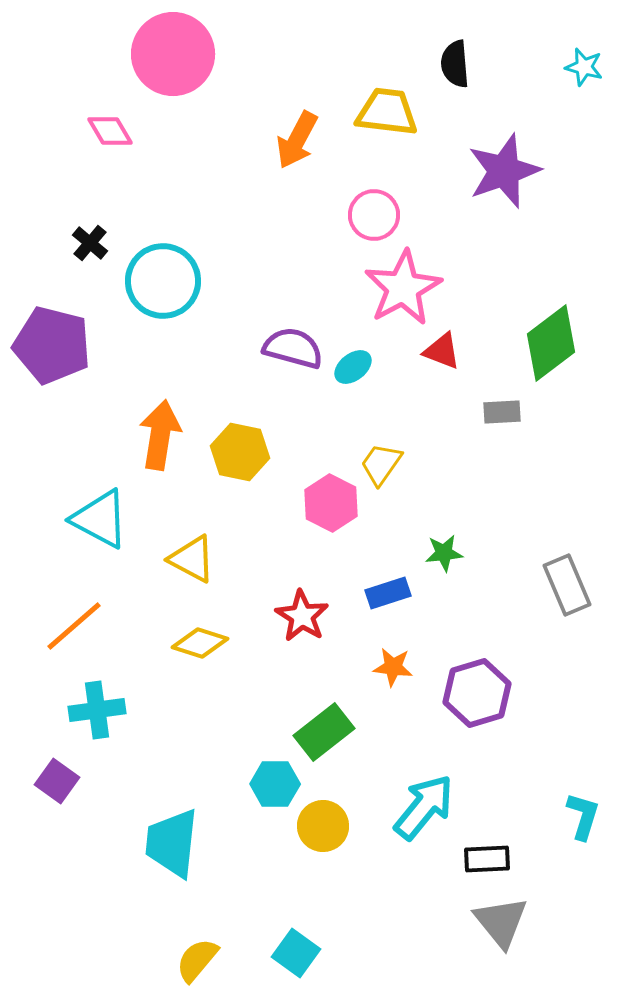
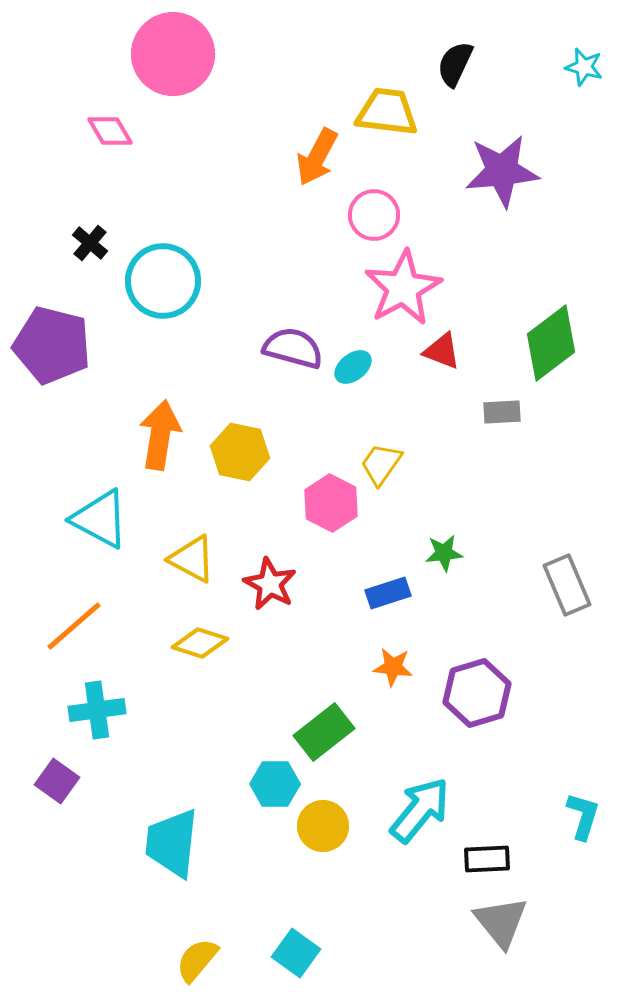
black semicircle at (455, 64): rotated 30 degrees clockwise
orange arrow at (297, 140): moved 20 px right, 17 px down
purple star at (504, 171): moved 2 px left; rotated 14 degrees clockwise
red star at (302, 616): moved 32 px left, 32 px up; rotated 4 degrees counterclockwise
cyan arrow at (424, 807): moved 4 px left, 3 px down
